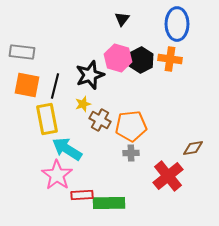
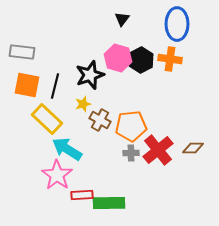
yellow rectangle: rotated 36 degrees counterclockwise
brown diamond: rotated 10 degrees clockwise
red cross: moved 10 px left, 26 px up
